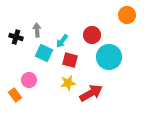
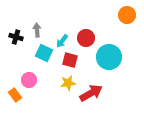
red circle: moved 6 px left, 3 px down
